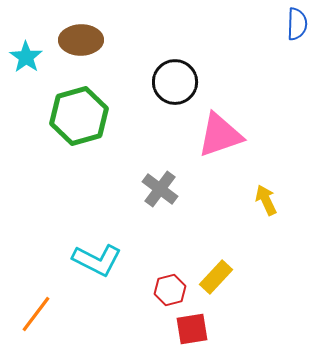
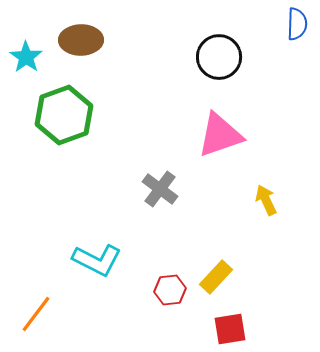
black circle: moved 44 px right, 25 px up
green hexagon: moved 15 px left, 1 px up; rotated 4 degrees counterclockwise
red hexagon: rotated 8 degrees clockwise
red square: moved 38 px right
